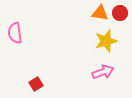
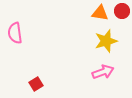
red circle: moved 2 px right, 2 px up
